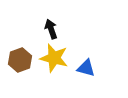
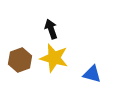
blue triangle: moved 6 px right, 6 px down
